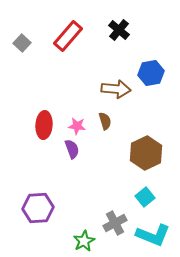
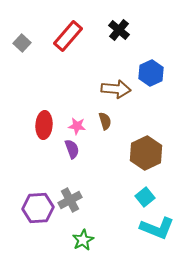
blue hexagon: rotated 15 degrees counterclockwise
gray cross: moved 45 px left, 23 px up
cyan L-shape: moved 4 px right, 7 px up
green star: moved 1 px left, 1 px up
